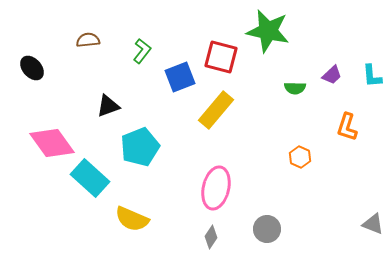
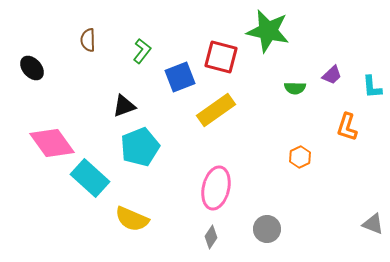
brown semicircle: rotated 85 degrees counterclockwise
cyan L-shape: moved 11 px down
black triangle: moved 16 px right
yellow rectangle: rotated 15 degrees clockwise
orange hexagon: rotated 10 degrees clockwise
